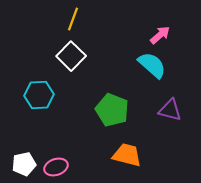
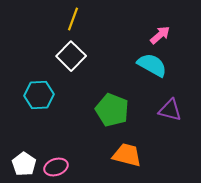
cyan semicircle: rotated 12 degrees counterclockwise
white pentagon: rotated 25 degrees counterclockwise
